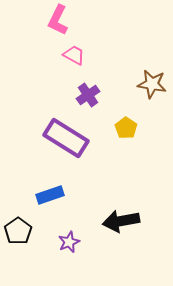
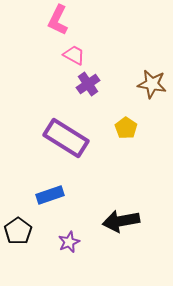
purple cross: moved 11 px up
